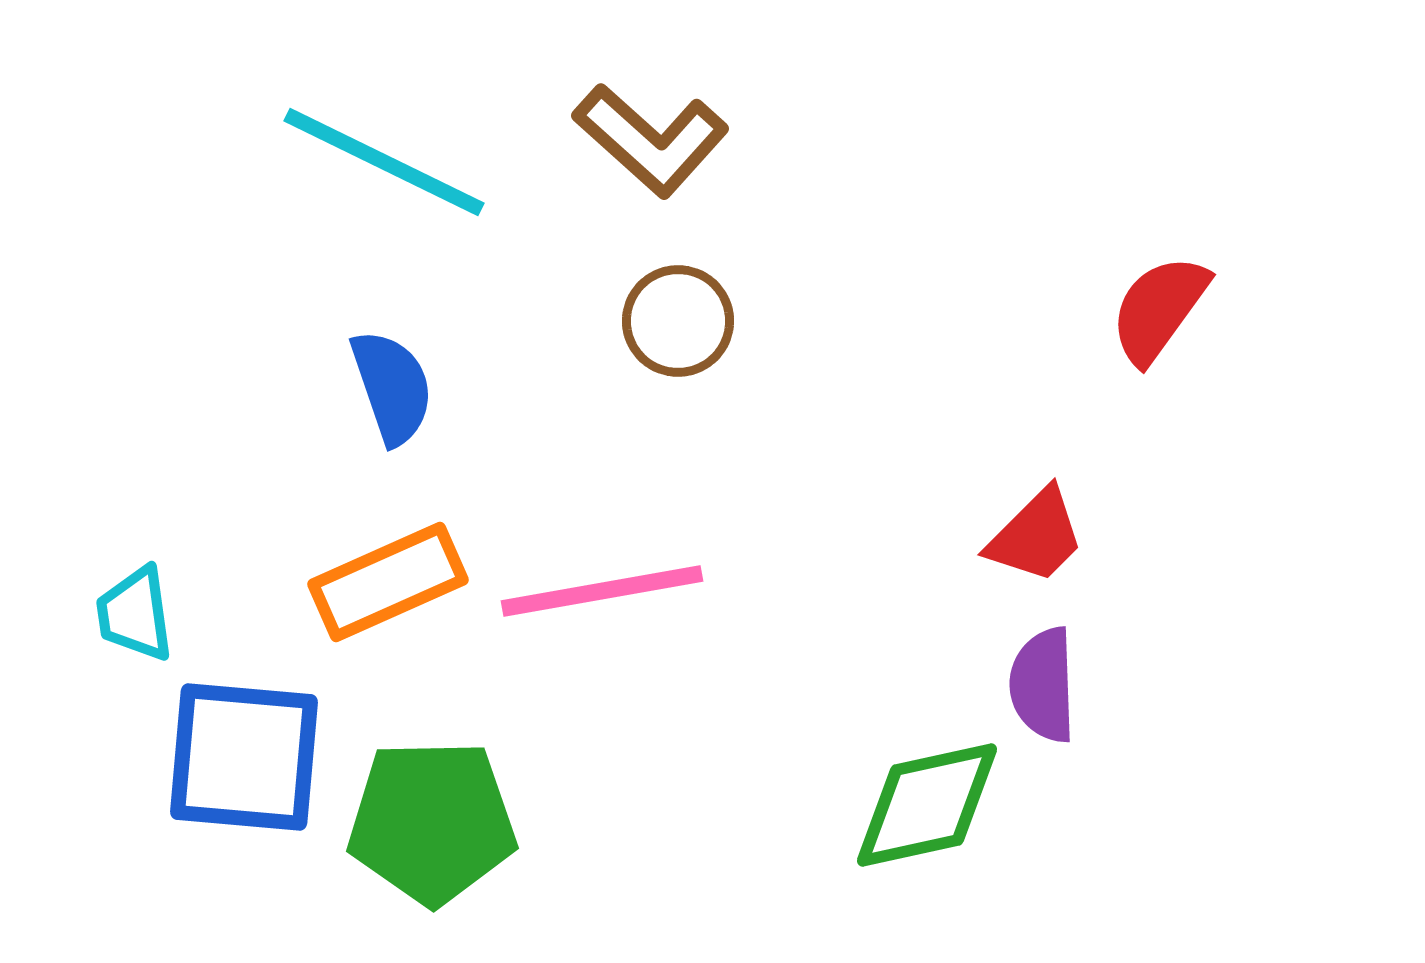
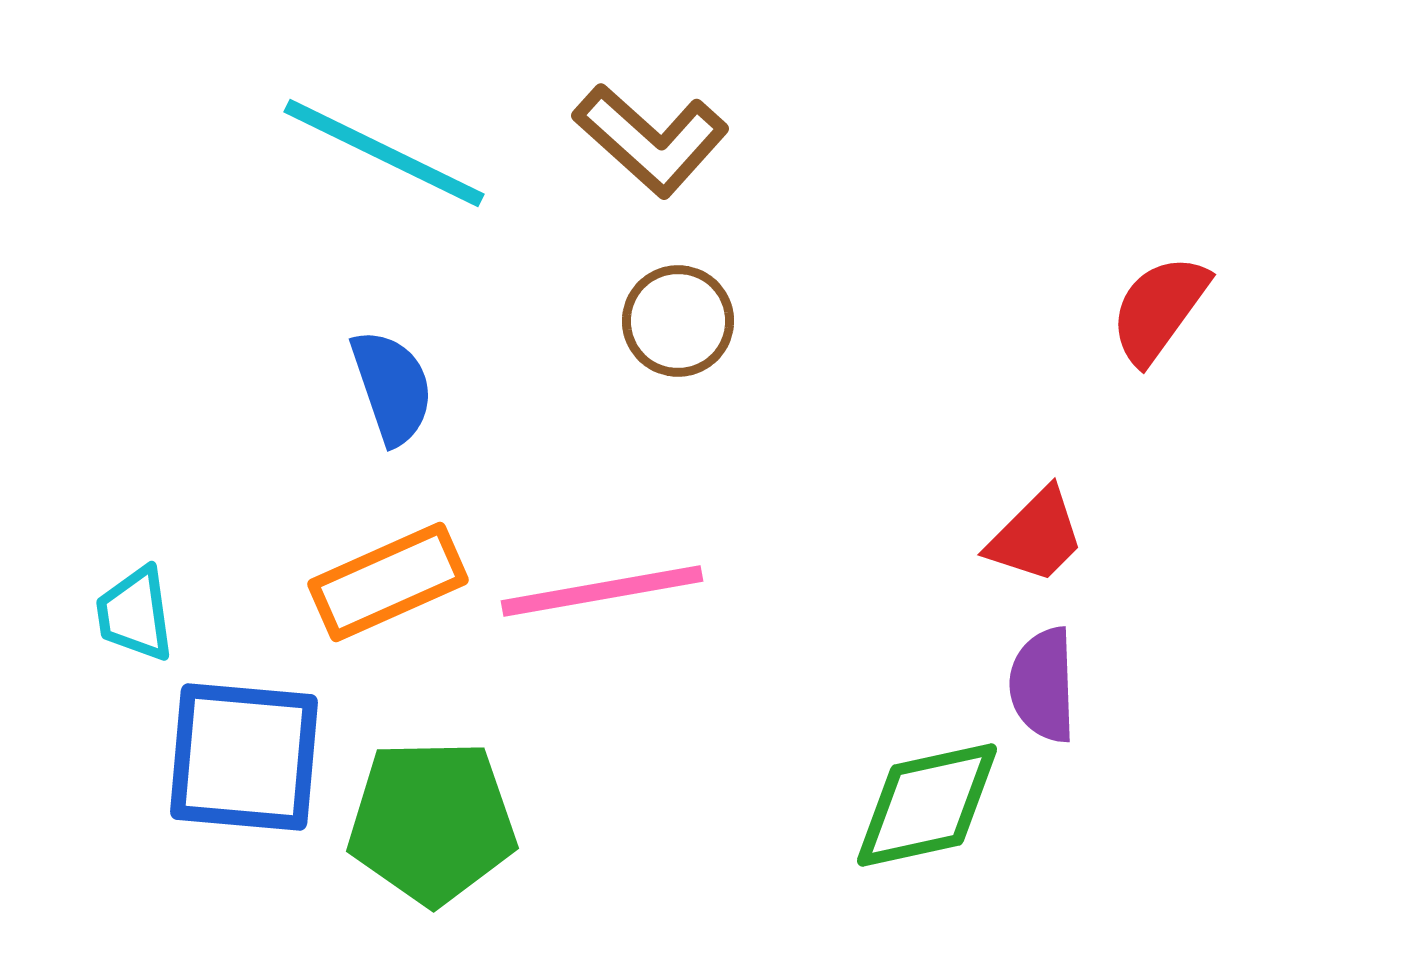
cyan line: moved 9 px up
